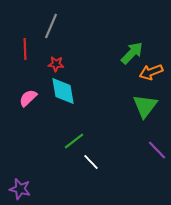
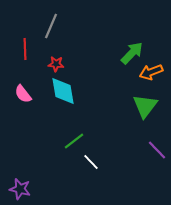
pink semicircle: moved 5 px left, 4 px up; rotated 84 degrees counterclockwise
